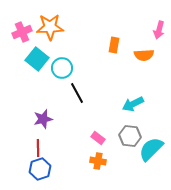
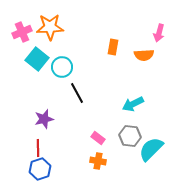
pink arrow: moved 3 px down
orange rectangle: moved 1 px left, 2 px down
cyan circle: moved 1 px up
purple star: moved 1 px right
